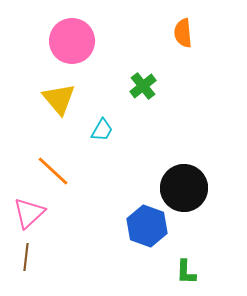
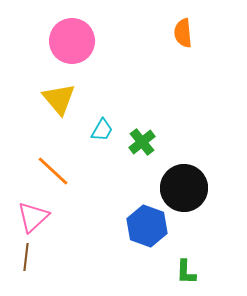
green cross: moved 1 px left, 56 px down
pink triangle: moved 4 px right, 4 px down
